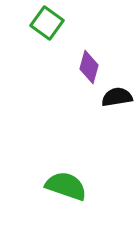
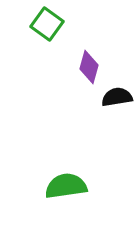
green square: moved 1 px down
green semicircle: rotated 27 degrees counterclockwise
